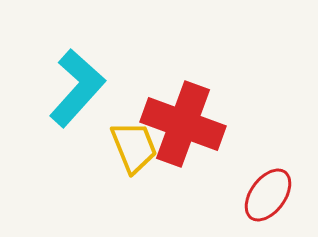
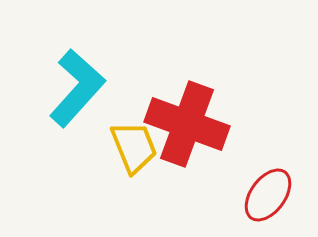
red cross: moved 4 px right
